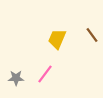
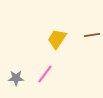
brown line: rotated 63 degrees counterclockwise
yellow trapezoid: rotated 10 degrees clockwise
